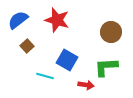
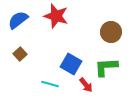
red star: moved 1 px left, 4 px up
brown square: moved 7 px left, 8 px down
blue square: moved 4 px right, 4 px down
cyan line: moved 5 px right, 8 px down
red arrow: rotated 42 degrees clockwise
